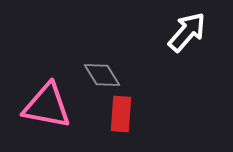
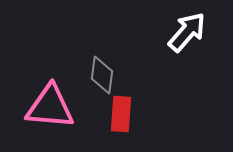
gray diamond: rotated 39 degrees clockwise
pink triangle: moved 3 px right, 1 px down; rotated 6 degrees counterclockwise
